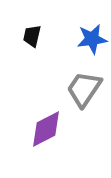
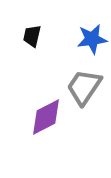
gray trapezoid: moved 2 px up
purple diamond: moved 12 px up
